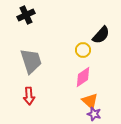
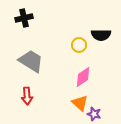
black cross: moved 2 px left, 3 px down; rotated 12 degrees clockwise
black semicircle: rotated 48 degrees clockwise
yellow circle: moved 4 px left, 5 px up
gray trapezoid: rotated 40 degrees counterclockwise
red arrow: moved 2 px left
orange triangle: moved 10 px left, 2 px down
